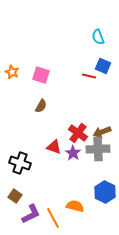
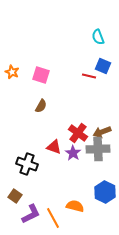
black cross: moved 7 px right, 1 px down
